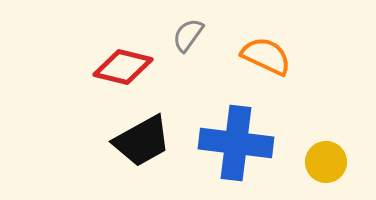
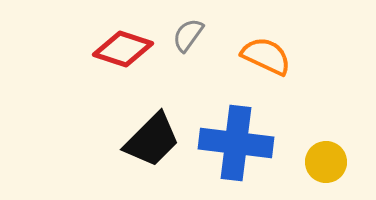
red diamond: moved 18 px up; rotated 4 degrees clockwise
black trapezoid: moved 10 px right, 1 px up; rotated 16 degrees counterclockwise
